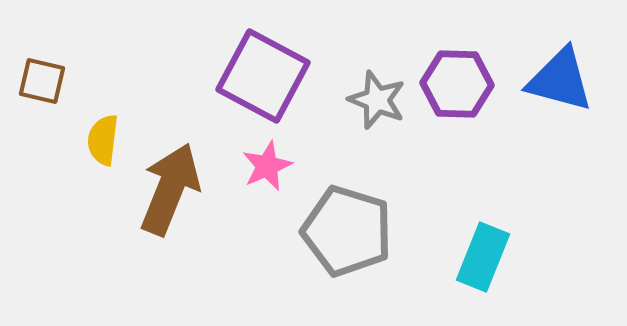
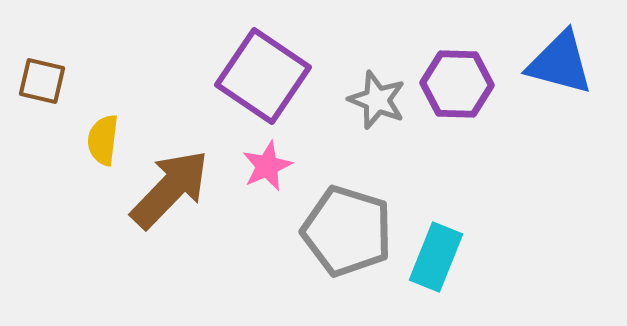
purple square: rotated 6 degrees clockwise
blue triangle: moved 17 px up
brown arrow: rotated 22 degrees clockwise
cyan rectangle: moved 47 px left
